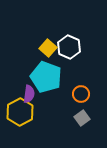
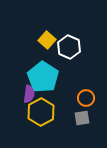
yellow square: moved 1 px left, 8 px up
cyan pentagon: moved 3 px left; rotated 12 degrees clockwise
orange circle: moved 5 px right, 4 px down
yellow hexagon: moved 21 px right
gray square: rotated 28 degrees clockwise
